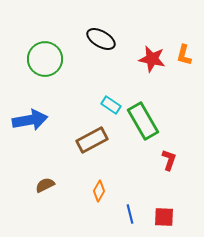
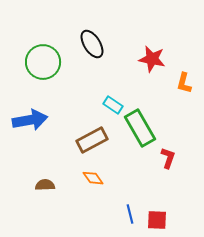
black ellipse: moved 9 px left, 5 px down; rotated 28 degrees clockwise
orange L-shape: moved 28 px down
green circle: moved 2 px left, 3 px down
cyan rectangle: moved 2 px right
green rectangle: moved 3 px left, 7 px down
red L-shape: moved 1 px left, 2 px up
brown semicircle: rotated 24 degrees clockwise
orange diamond: moved 6 px left, 13 px up; rotated 65 degrees counterclockwise
red square: moved 7 px left, 3 px down
